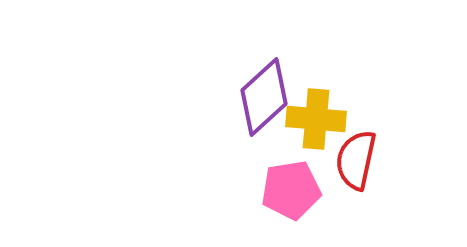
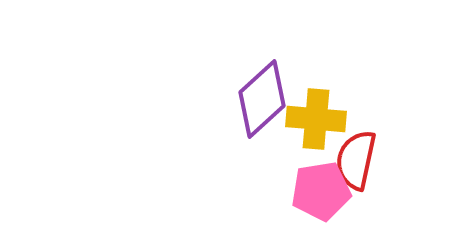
purple diamond: moved 2 px left, 2 px down
pink pentagon: moved 30 px right, 1 px down
